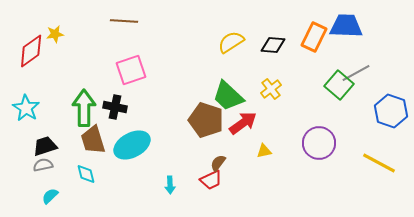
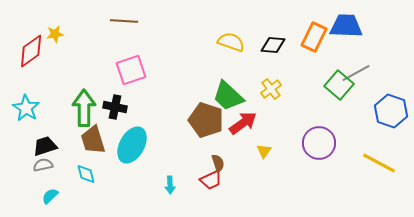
yellow semicircle: rotated 52 degrees clockwise
cyan ellipse: rotated 33 degrees counterclockwise
yellow triangle: rotated 42 degrees counterclockwise
brown semicircle: rotated 126 degrees clockwise
